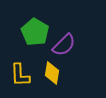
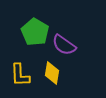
purple semicircle: rotated 80 degrees clockwise
